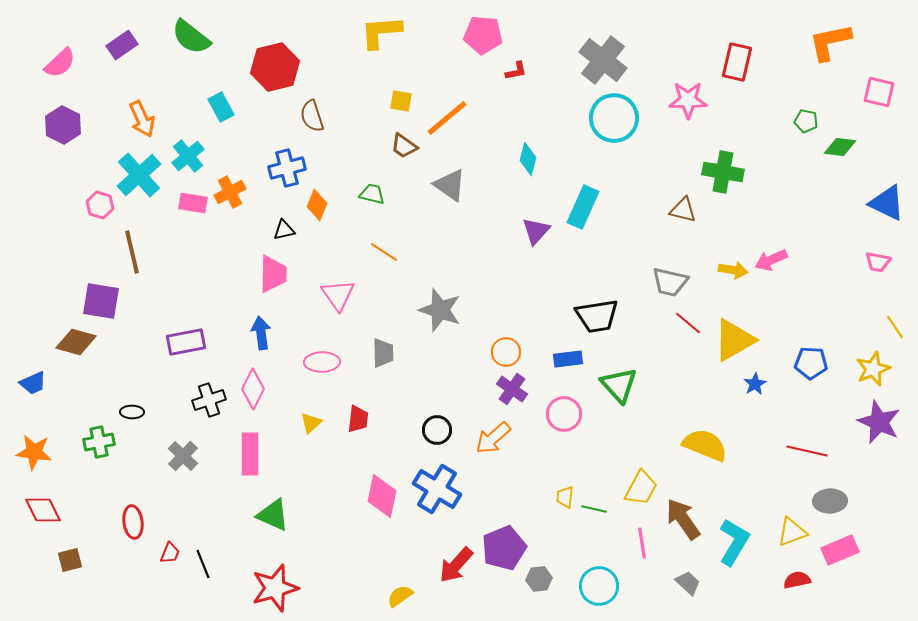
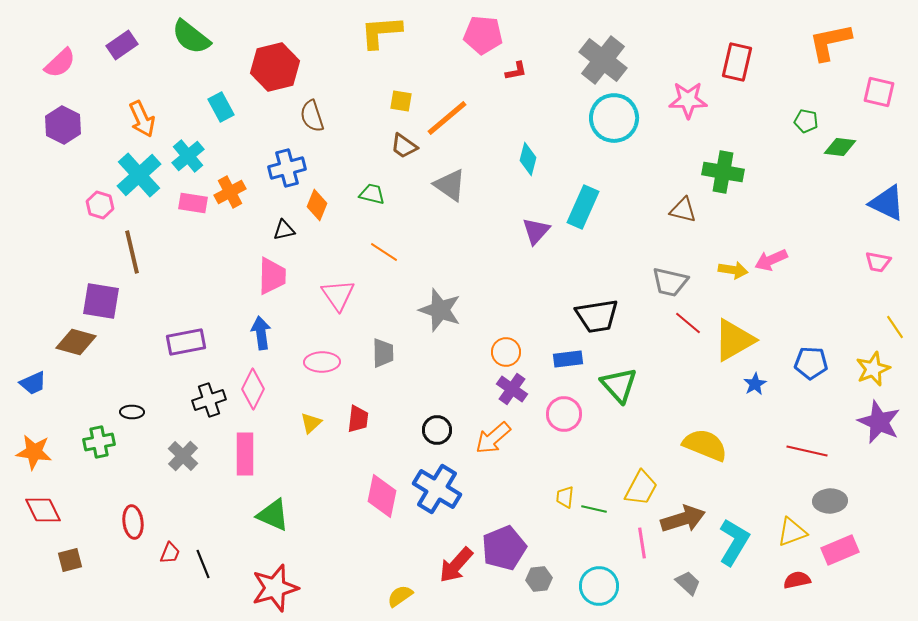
pink trapezoid at (273, 274): moved 1 px left, 2 px down
pink rectangle at (250, 454): moved 5 px left
brown arrow at (683, 519): rotated 108 degrees clockwise
